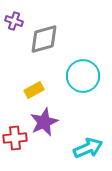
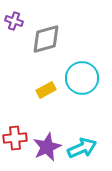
gray diamond: moved 2 px right
cyan circle: moved 1 px left, 2 px down
yellow rectangle: moved 12 px right
purple star: moved 3 px right, 25 px down
cyan arrow: moved 6 px left
